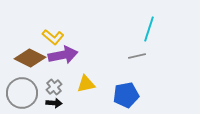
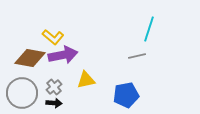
brown diamond: rotated 16 degrees counterclockwise
yellow triangle: moved 4 px up
